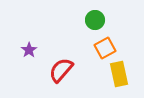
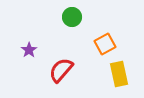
green circle: moved 23 px left, 3 px up
orange square: moved 4 px up
